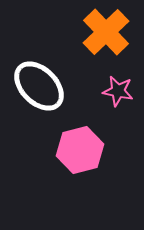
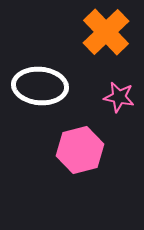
white ellipse: moved 1 px right; rotated 40 degrees counterclockwise
pink star: moved 1 px right, 6 px down
